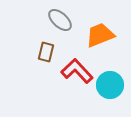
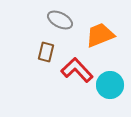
gray ellipse: rotated 15 degrees counterclockwise
red L-shape: moved 1 px up
